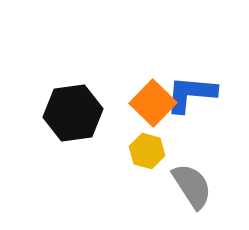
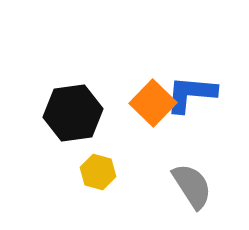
yellow hexagon: moved 49 px left, 21 px down
